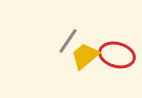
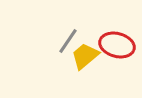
red ellipse: moved 10 px up
